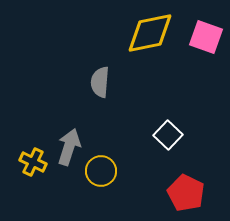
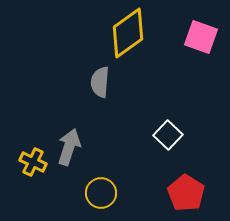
yellow diamond: moved 22 px left; rotated 24 degrees counterclockwise
pink square: moved 5 px left
yellow circle: moved 22 px down
red pentagon: rotated 6 degrees clockwise
